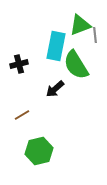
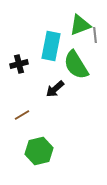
cyan rectangle: moved 5 px left
